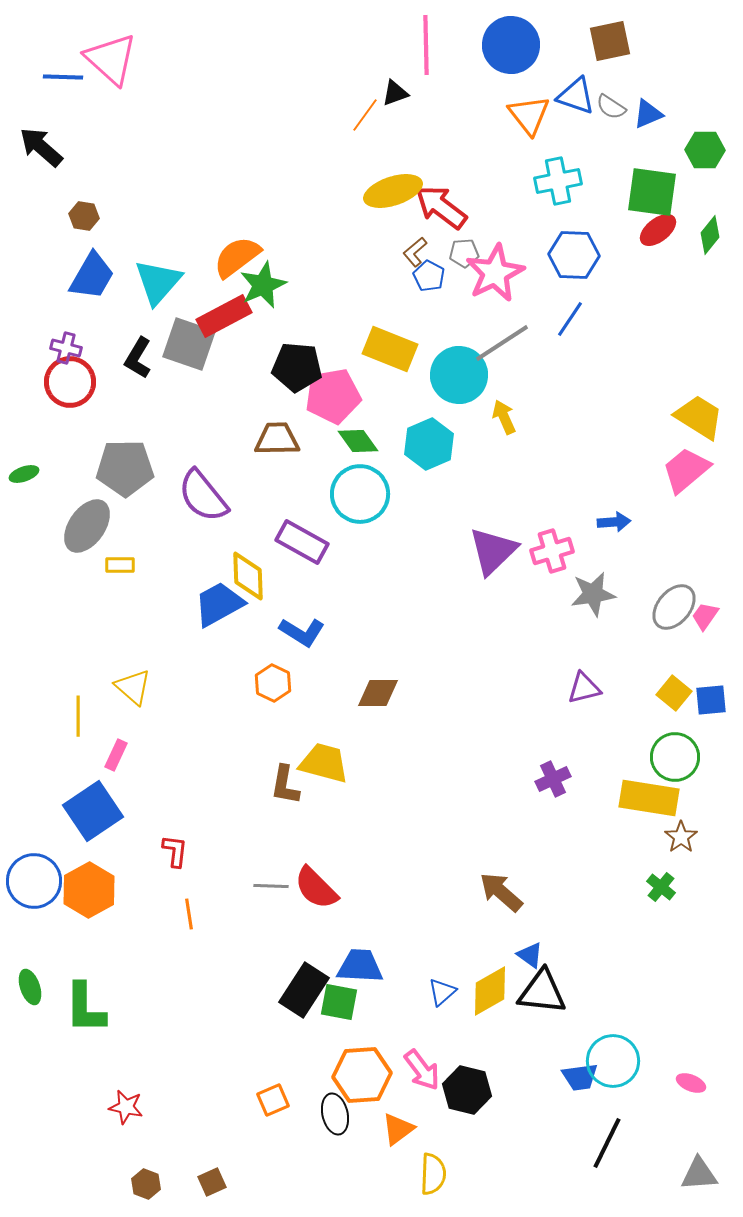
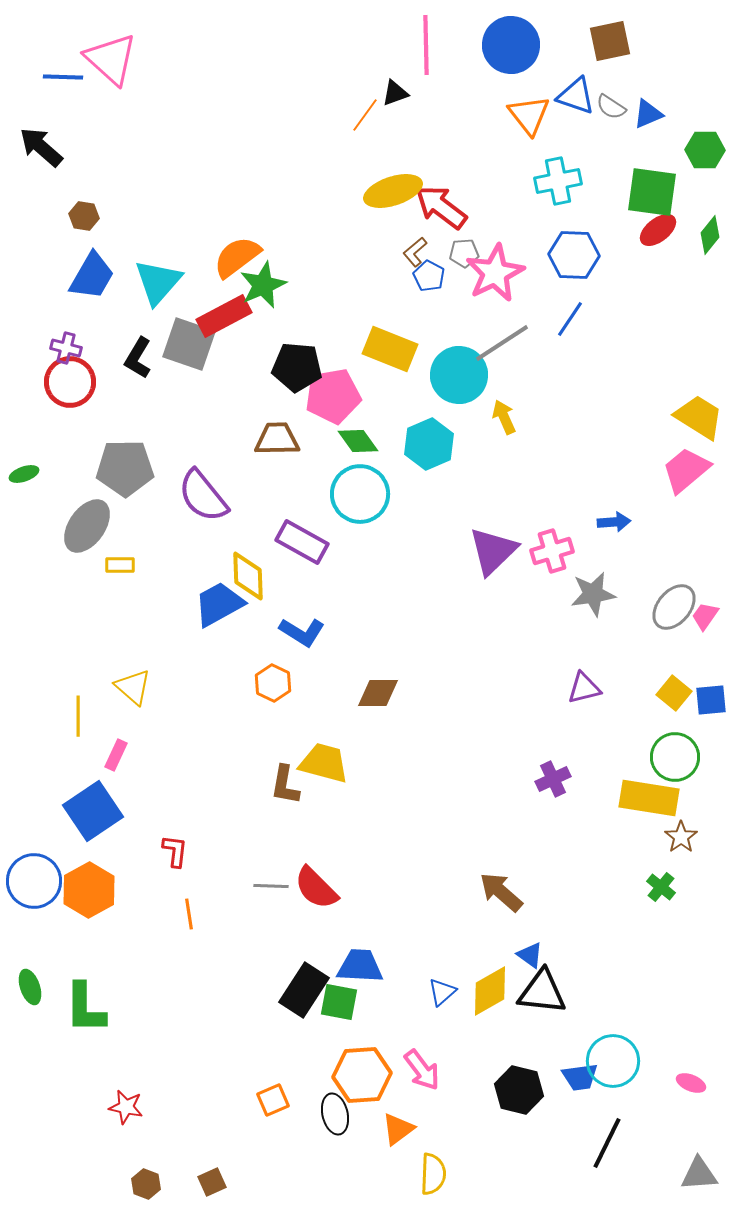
black hexagon at (467, 1090): moved 52 px right
